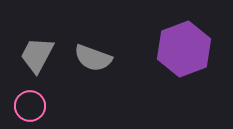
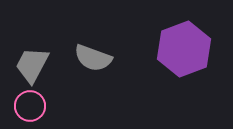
gray trapezoid: moved 5 px left, 10 px down
